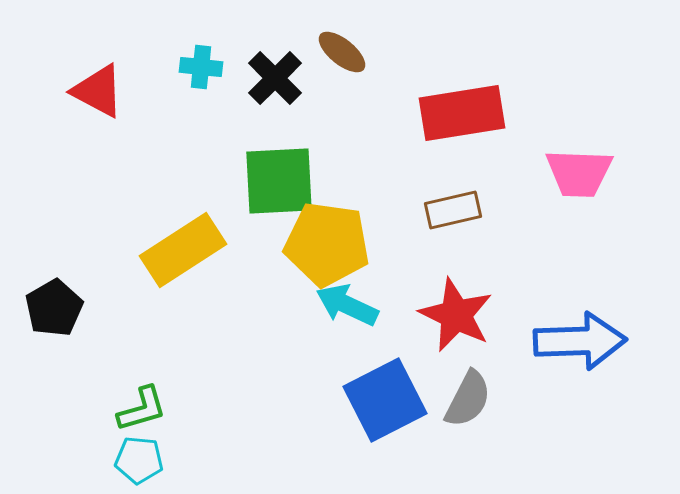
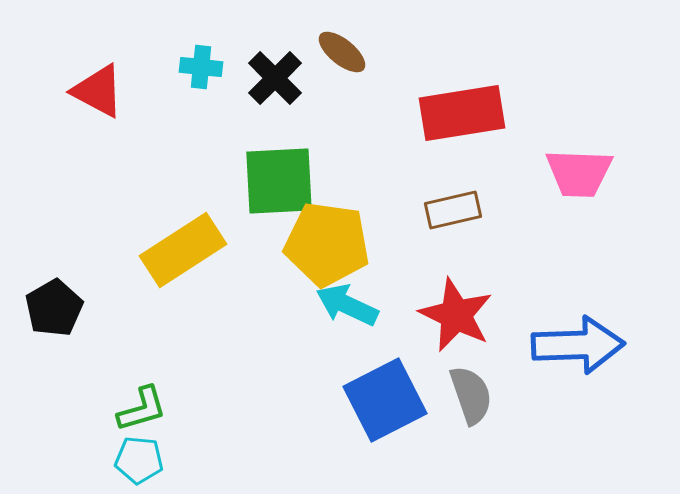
blue arrow: moved 2 px left, 4 px down
gray semicircle: moved 3 px right, 4 px up; rotated 46 degrees counterclockwise
